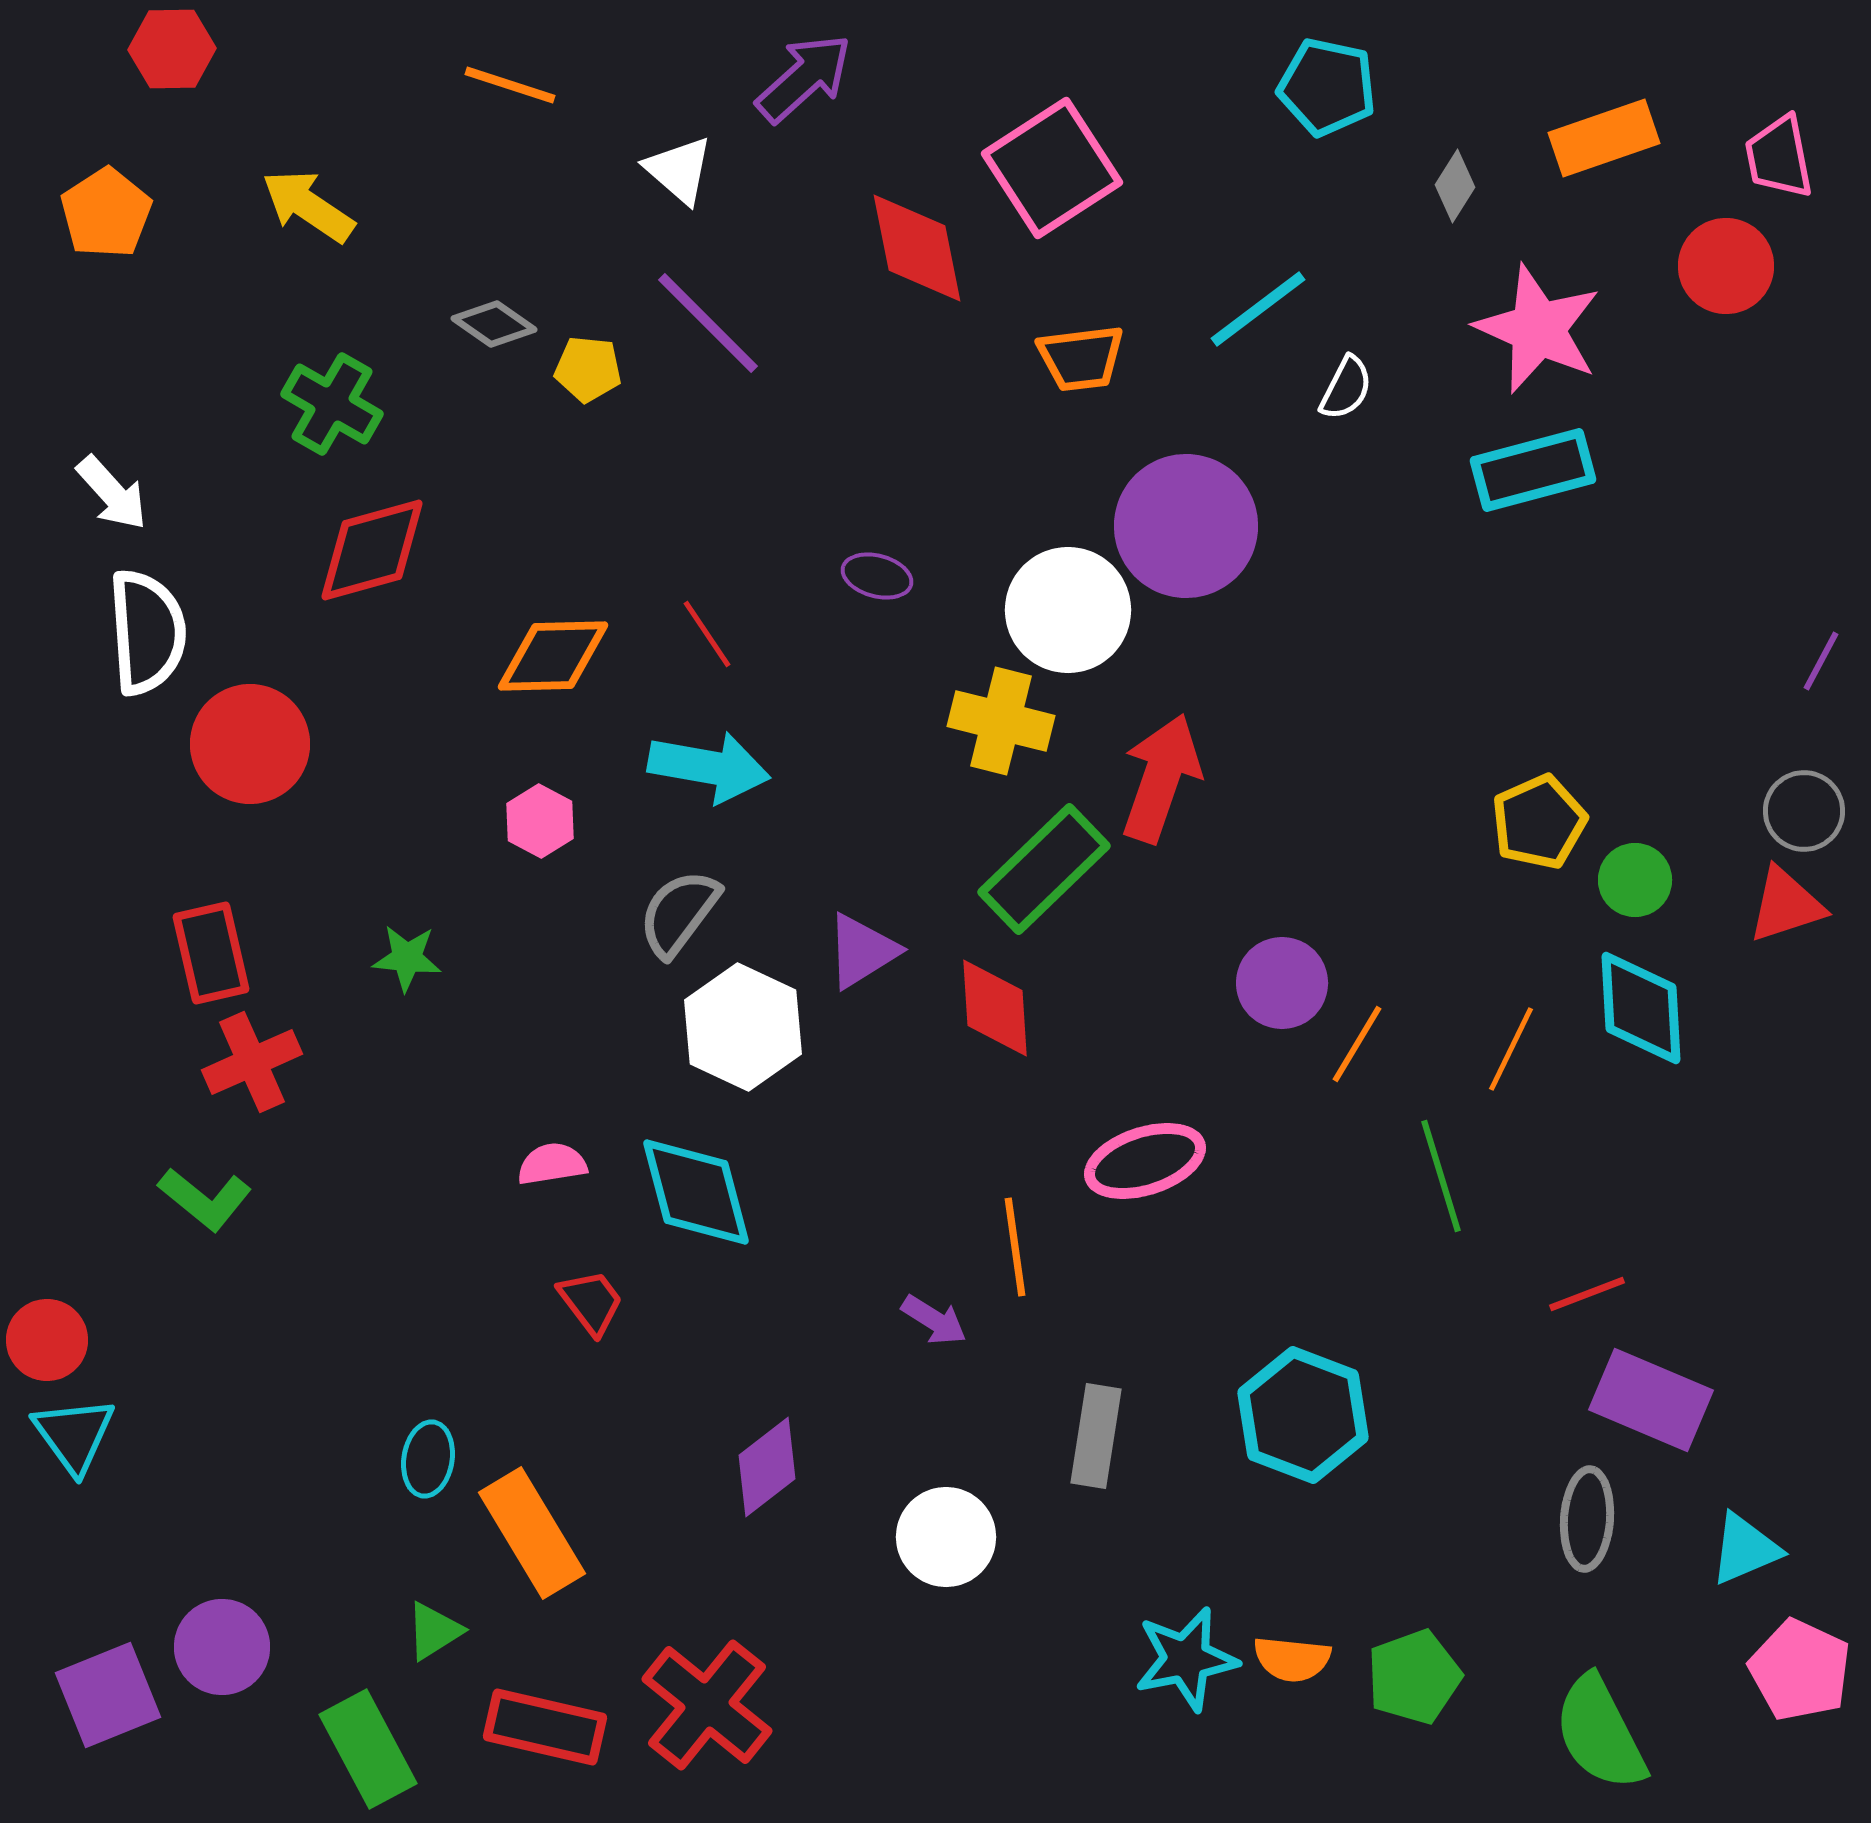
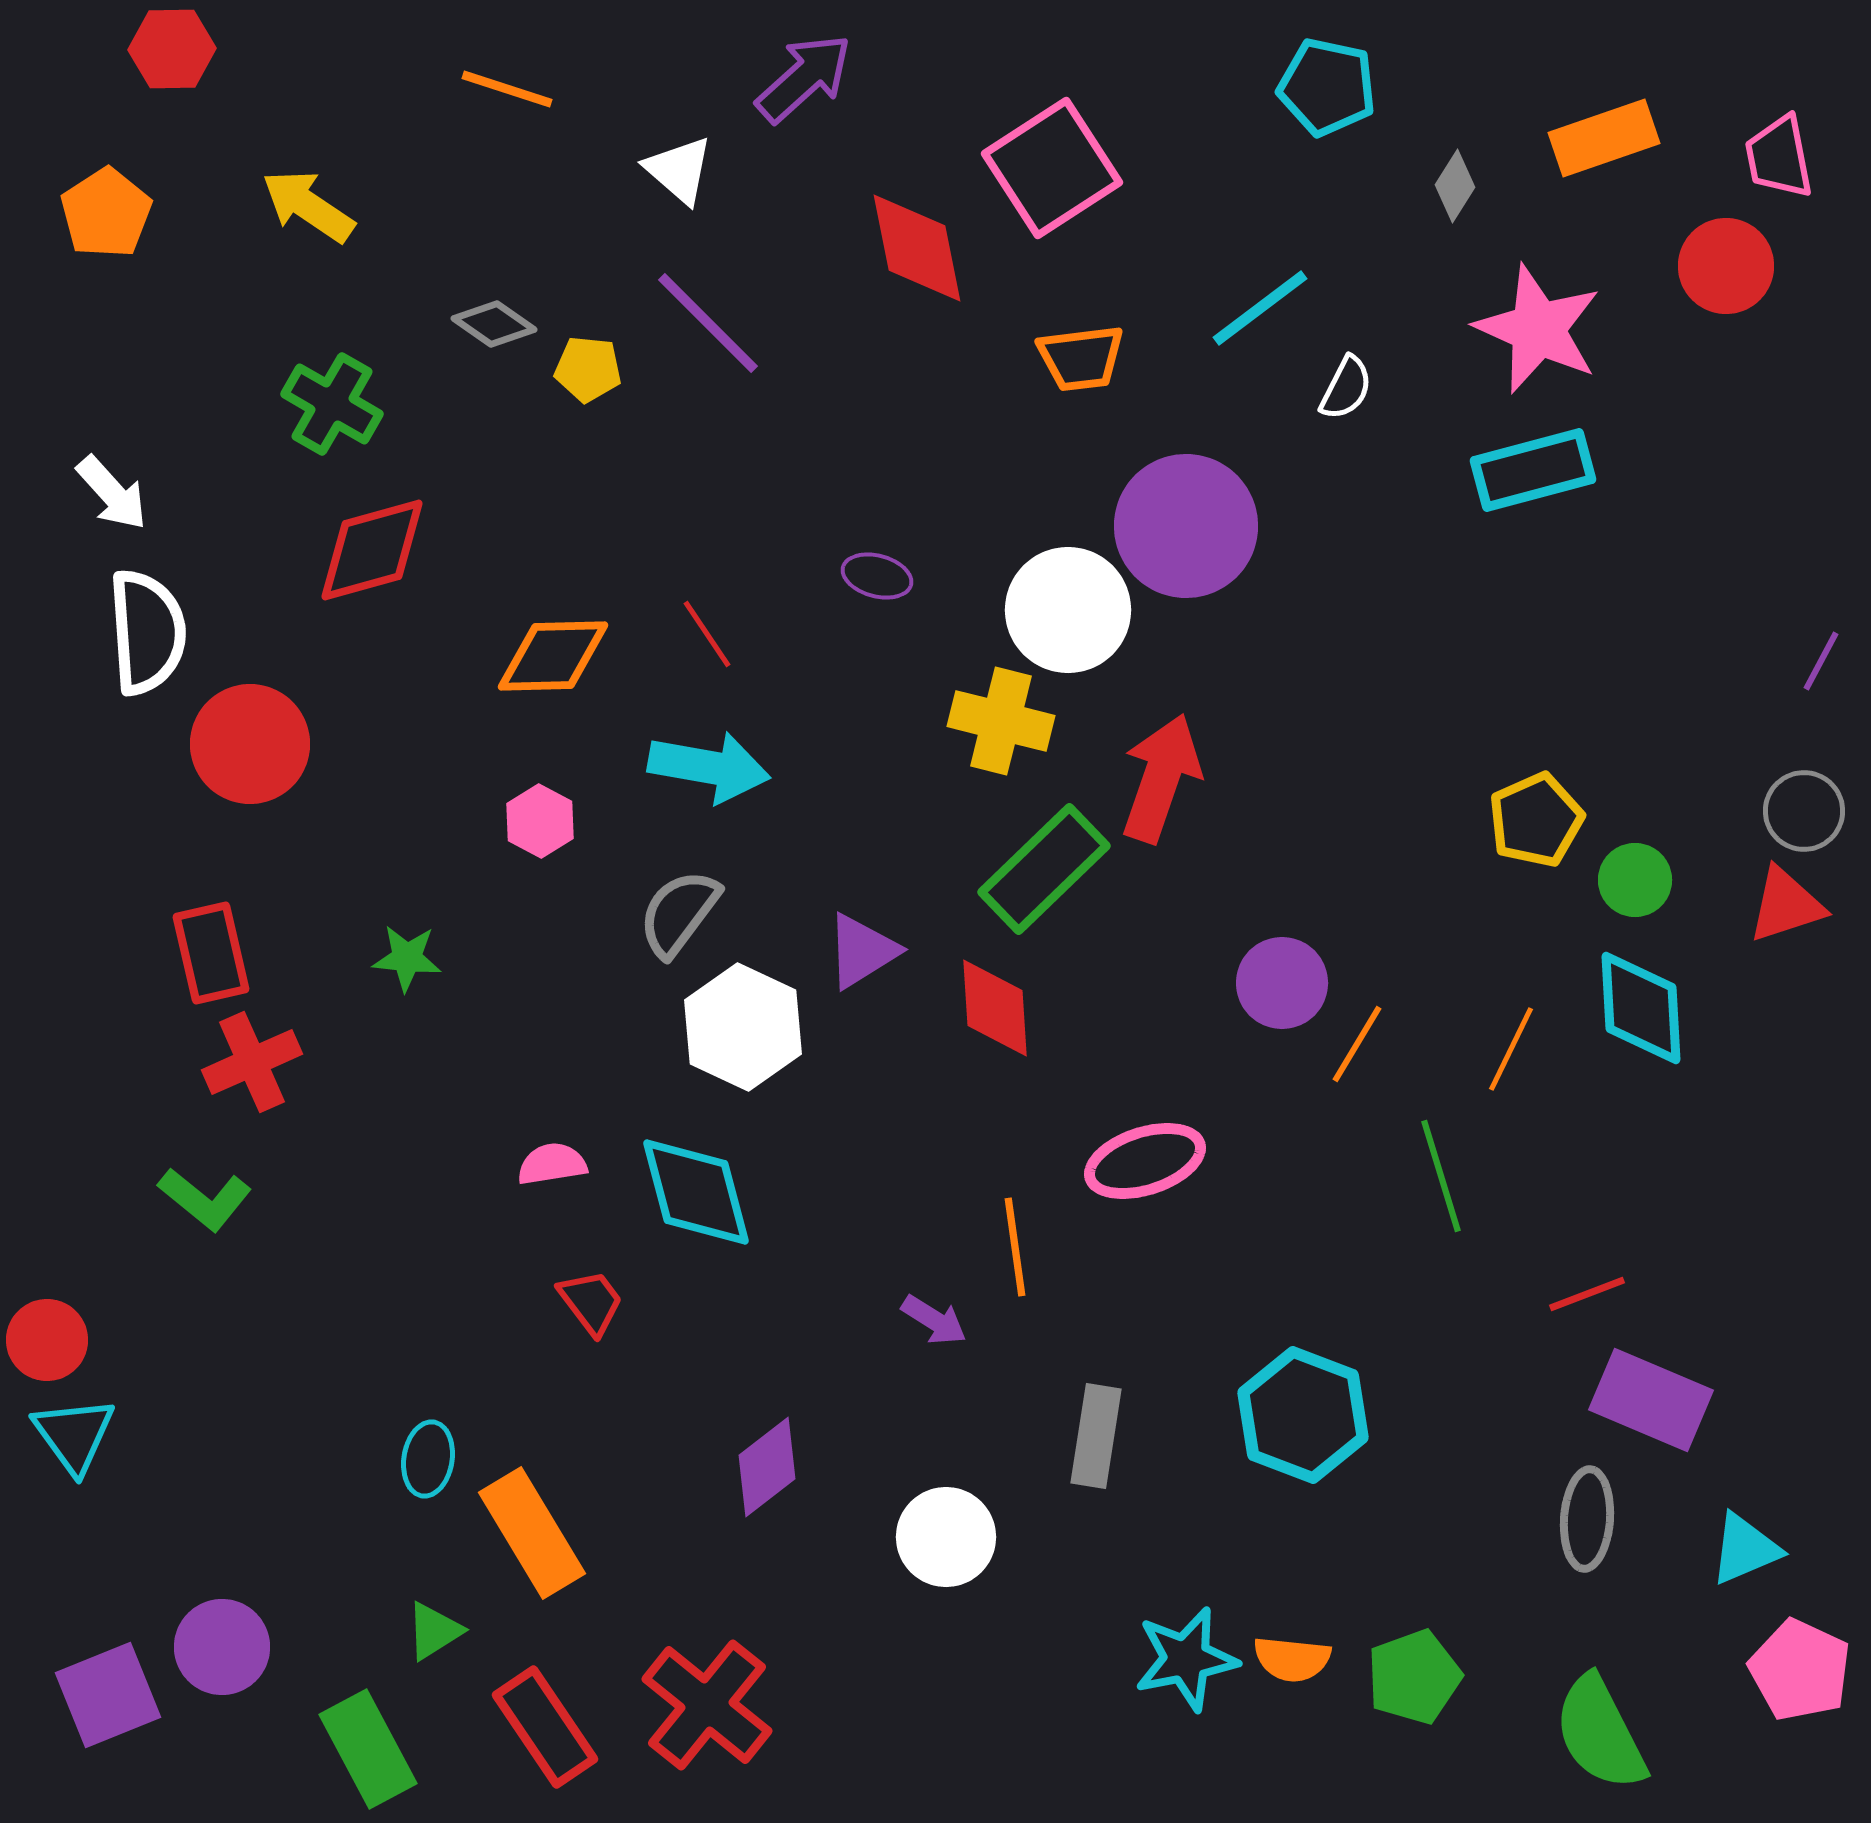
orange line at (510, 85): moved 3 px left, 4 px down
cyan line at (1258, 309): moved 2 px right, 1 px up
yellow pentagon at (1539, 822): moved 3 px left, 2 px up
red rectangle at (545, 1727): rotated 43 degrees clockwise
